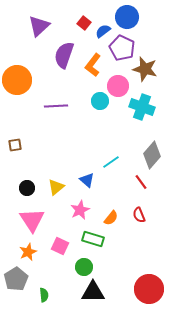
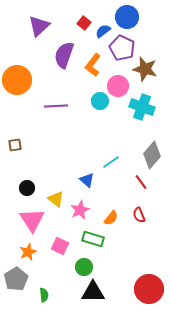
yellow triangle: moved 12 px down; rotated 42 degrees counterclockwise
